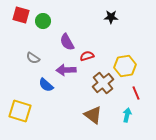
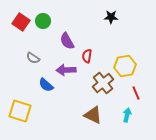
red square: moved 7 px down; rotated 18 degrees clockwise
purple semicircle: moved 1 px up
red semicircle: rotated 64 degrees counterclockwise
brown triangle: rotated 12 degrees counterclockwise
